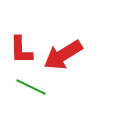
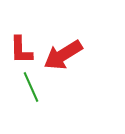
green line: rotated 40 degrees clockwise
